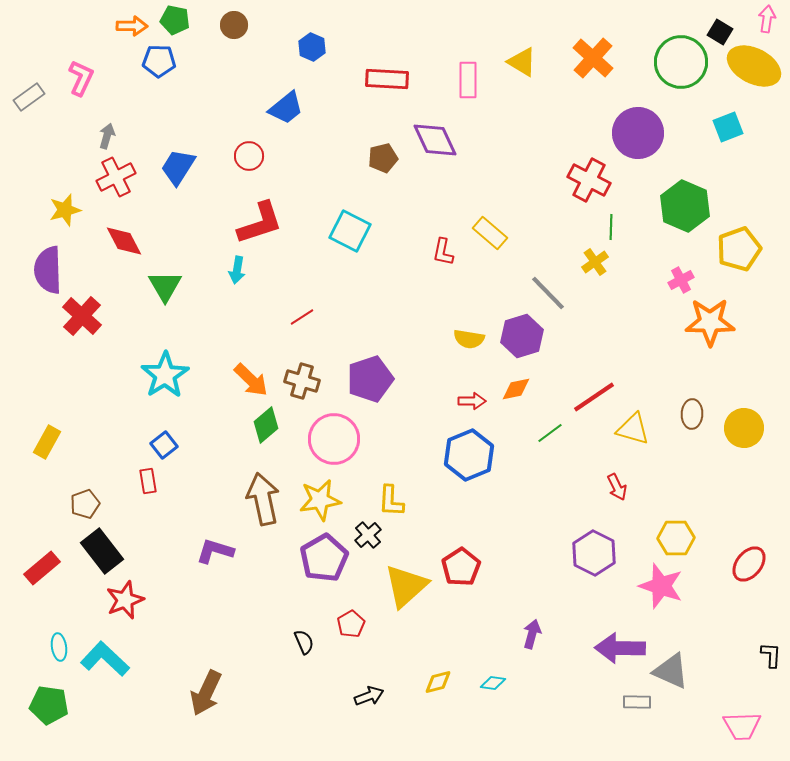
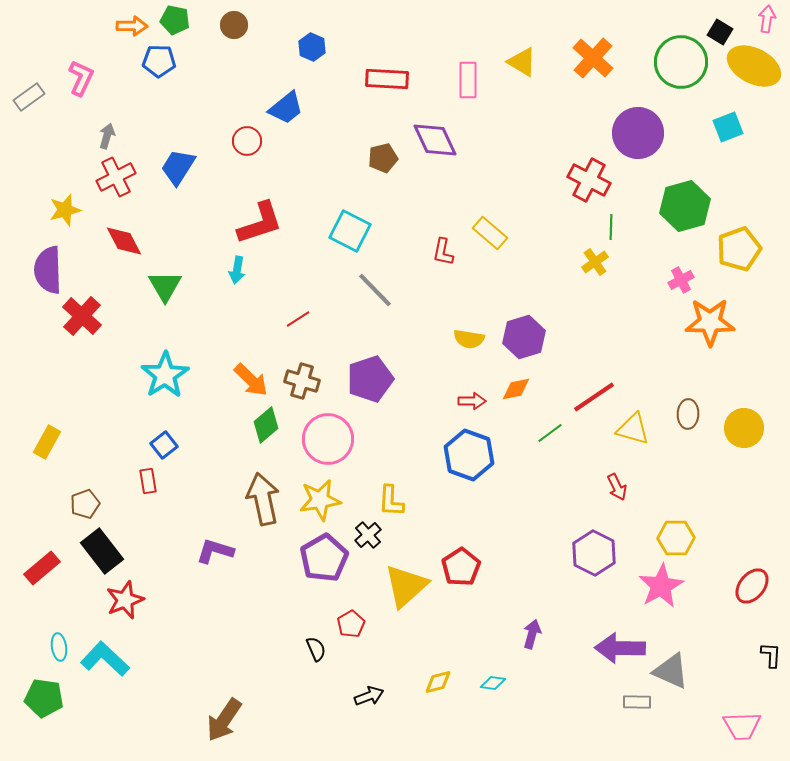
red circle at (249, 156): moved 2 px left, 15 px up
green hexagon at (685, 206): rotated 21 degrees clockwise
gray line at (548, 293): moved 173 px left, 3 px up
red line at (302, 317): moved 4 px left, 2 px down
purple hexagon at (522, 336): moved 2 px right, 1 px down
brown ellipse at (692, 414): moved 4 px left
pink circle at (334, 439): moved 6 px left
blue hexagon at (469, 455): rotated 18 degrees counterclockwise
red ellipse at (749, 564): moved 3 px right, 22 px down
pink star at (661, 586): rotated 24 degrees clockwise
black semicircle at (304, 642): moved 12 px right, 7 px down
brown arrow at (206, 693): moved 18 px right, 27 px down; rotated 9 degrees clockwise
green pentagon at (49, 705): moved 5 px left, 7 px up
